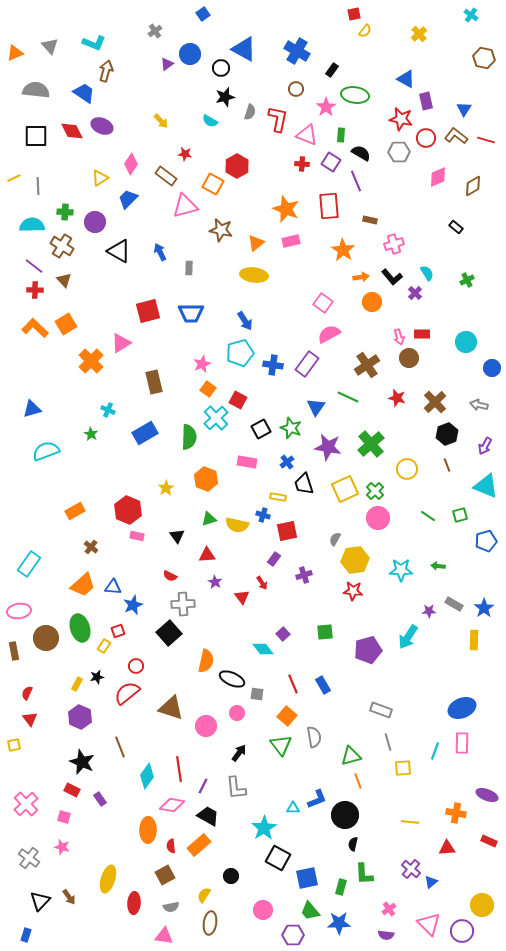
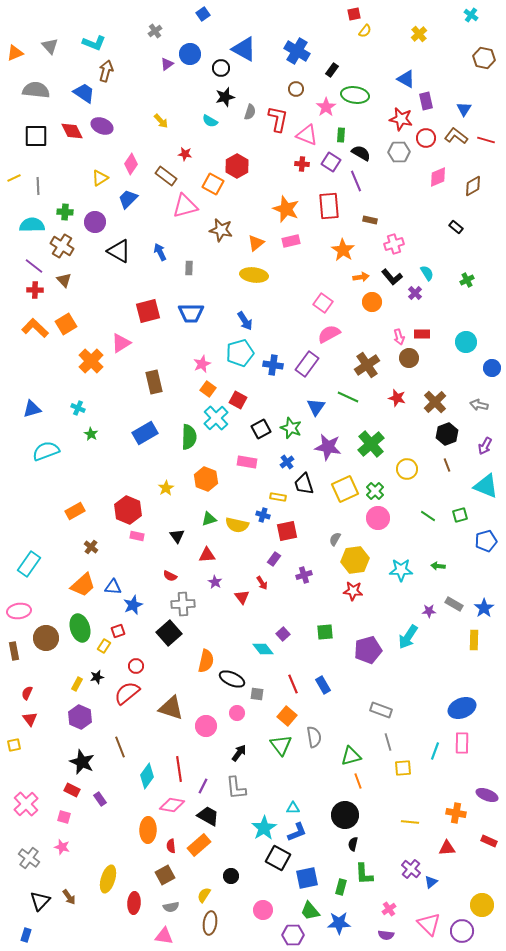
cyan cross at (108, 410): moved 30 px left, 2 px up
blue L-shape at (317, 799): moved 20 px left, 33 px down
